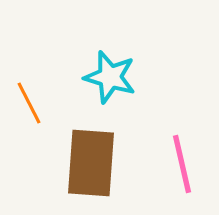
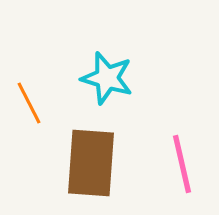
cyan star: moved 3 px left, 1 px down
